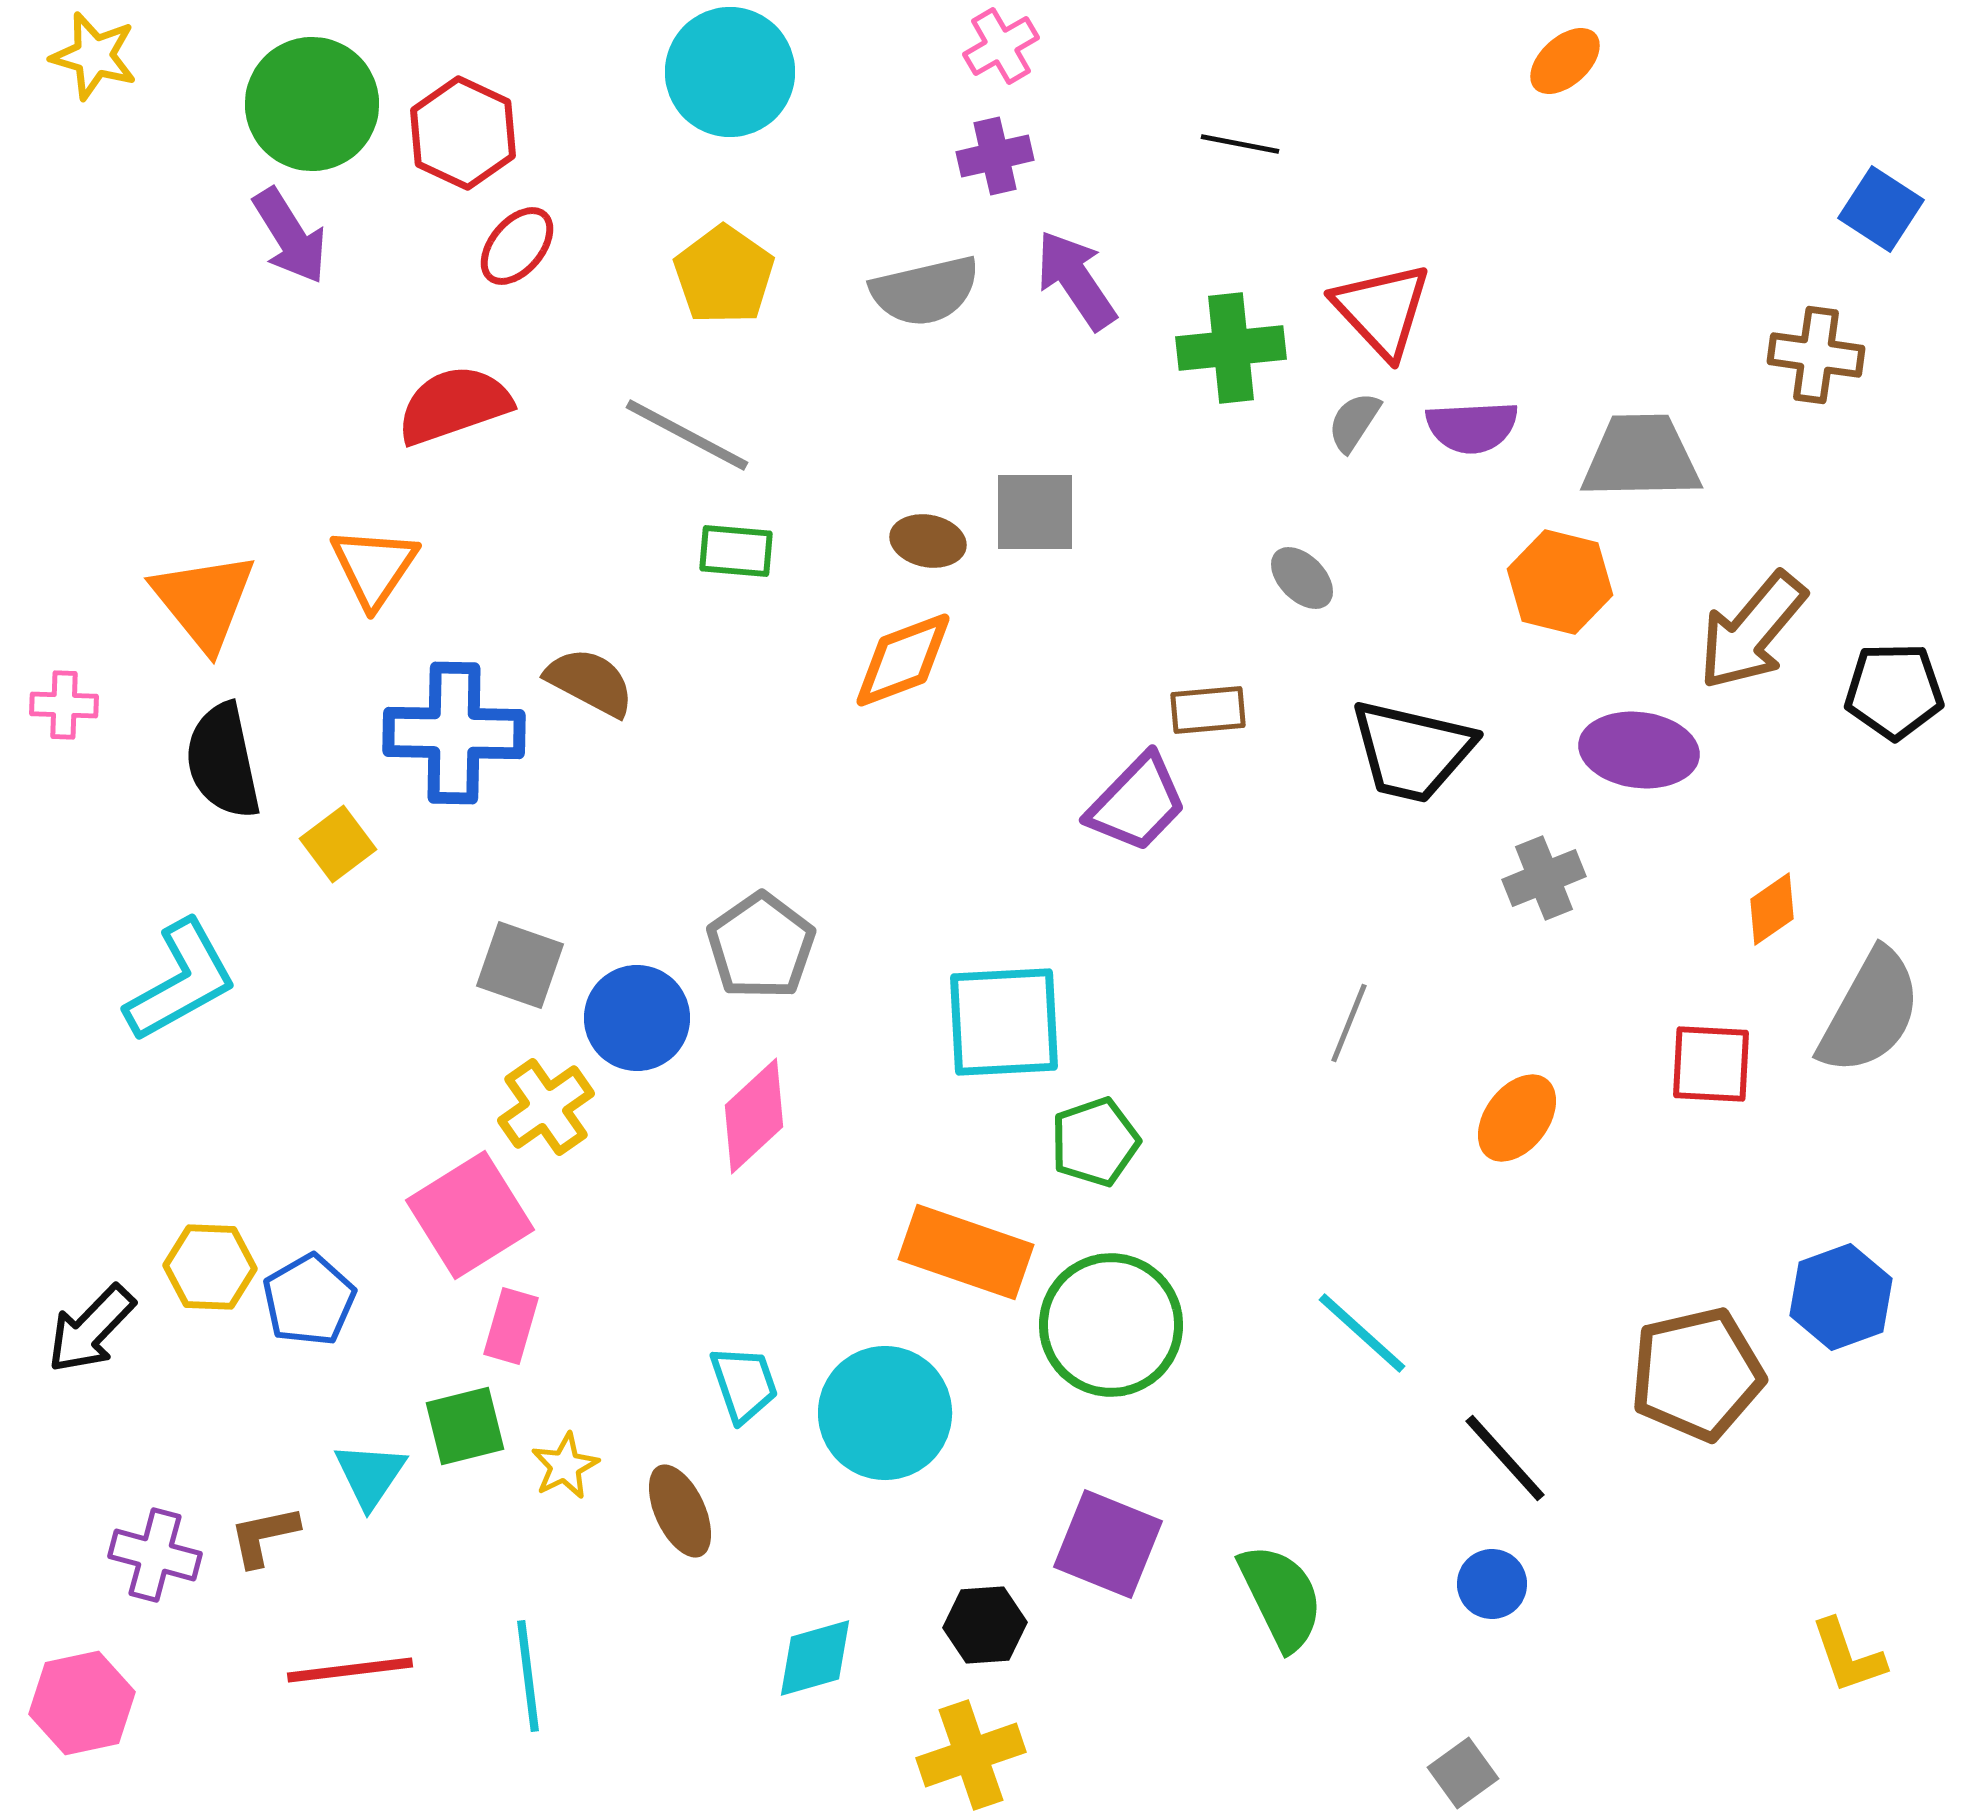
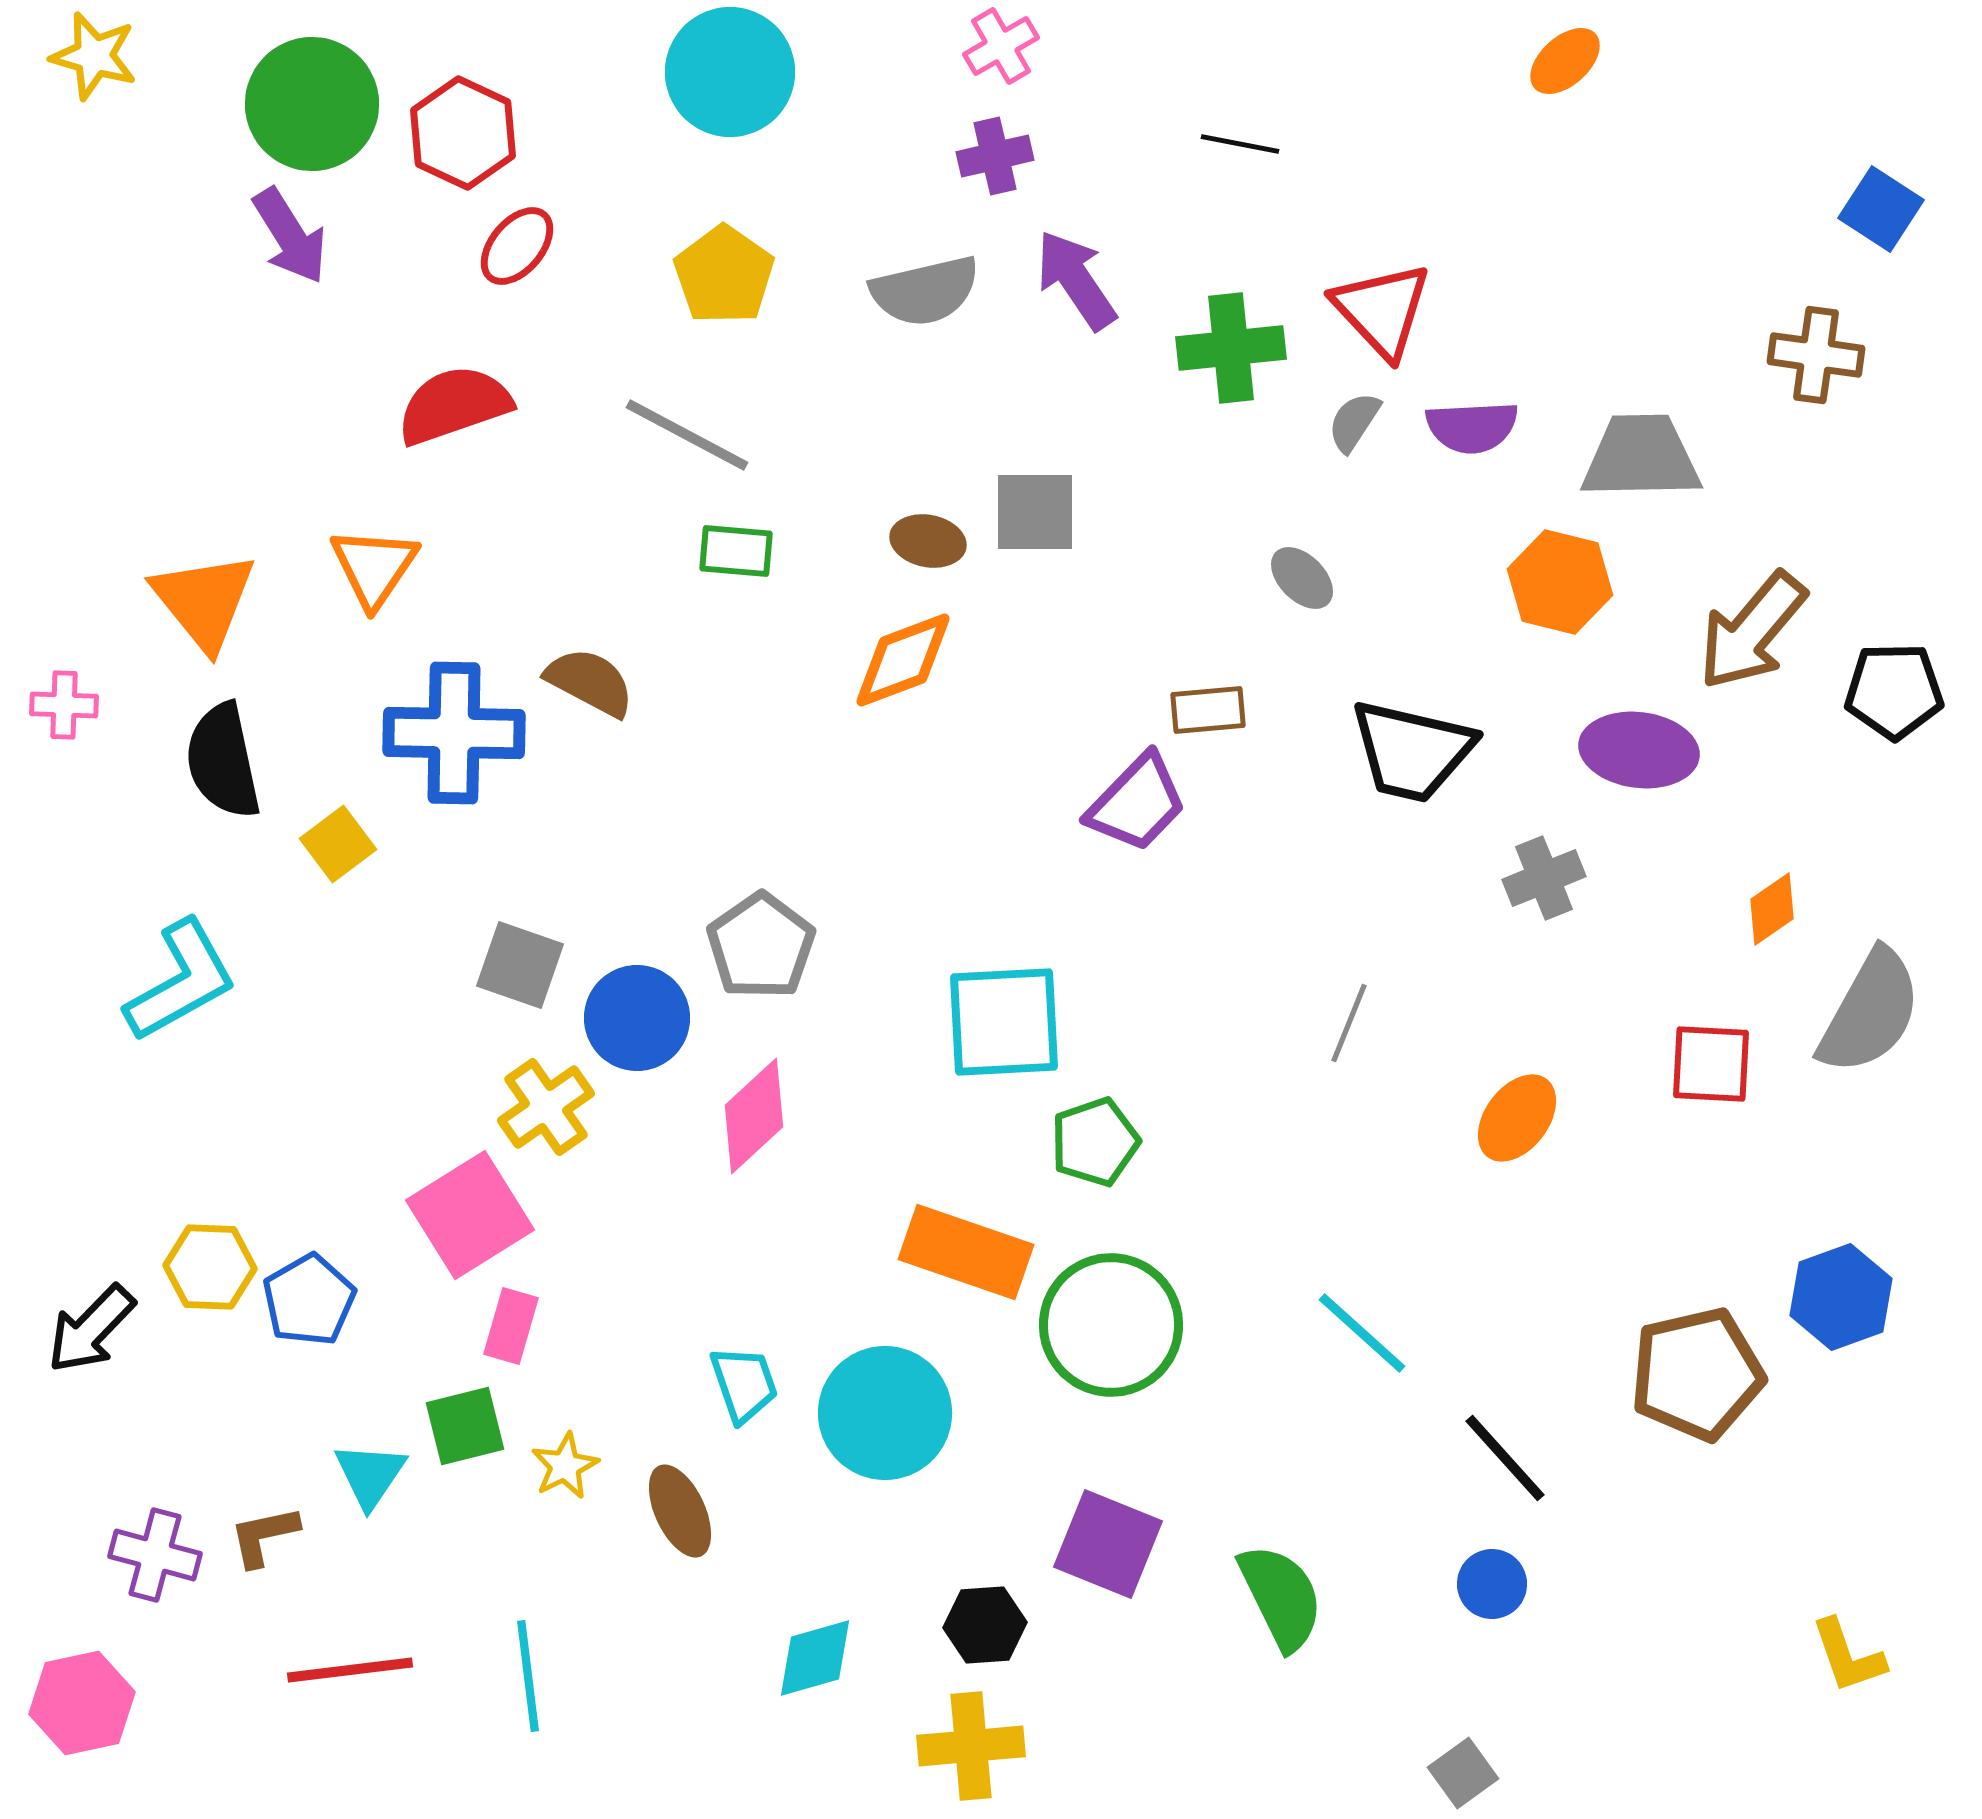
yellow cross at (971, 1755): moved 9 px up; rotated 14 degrees clockwise
